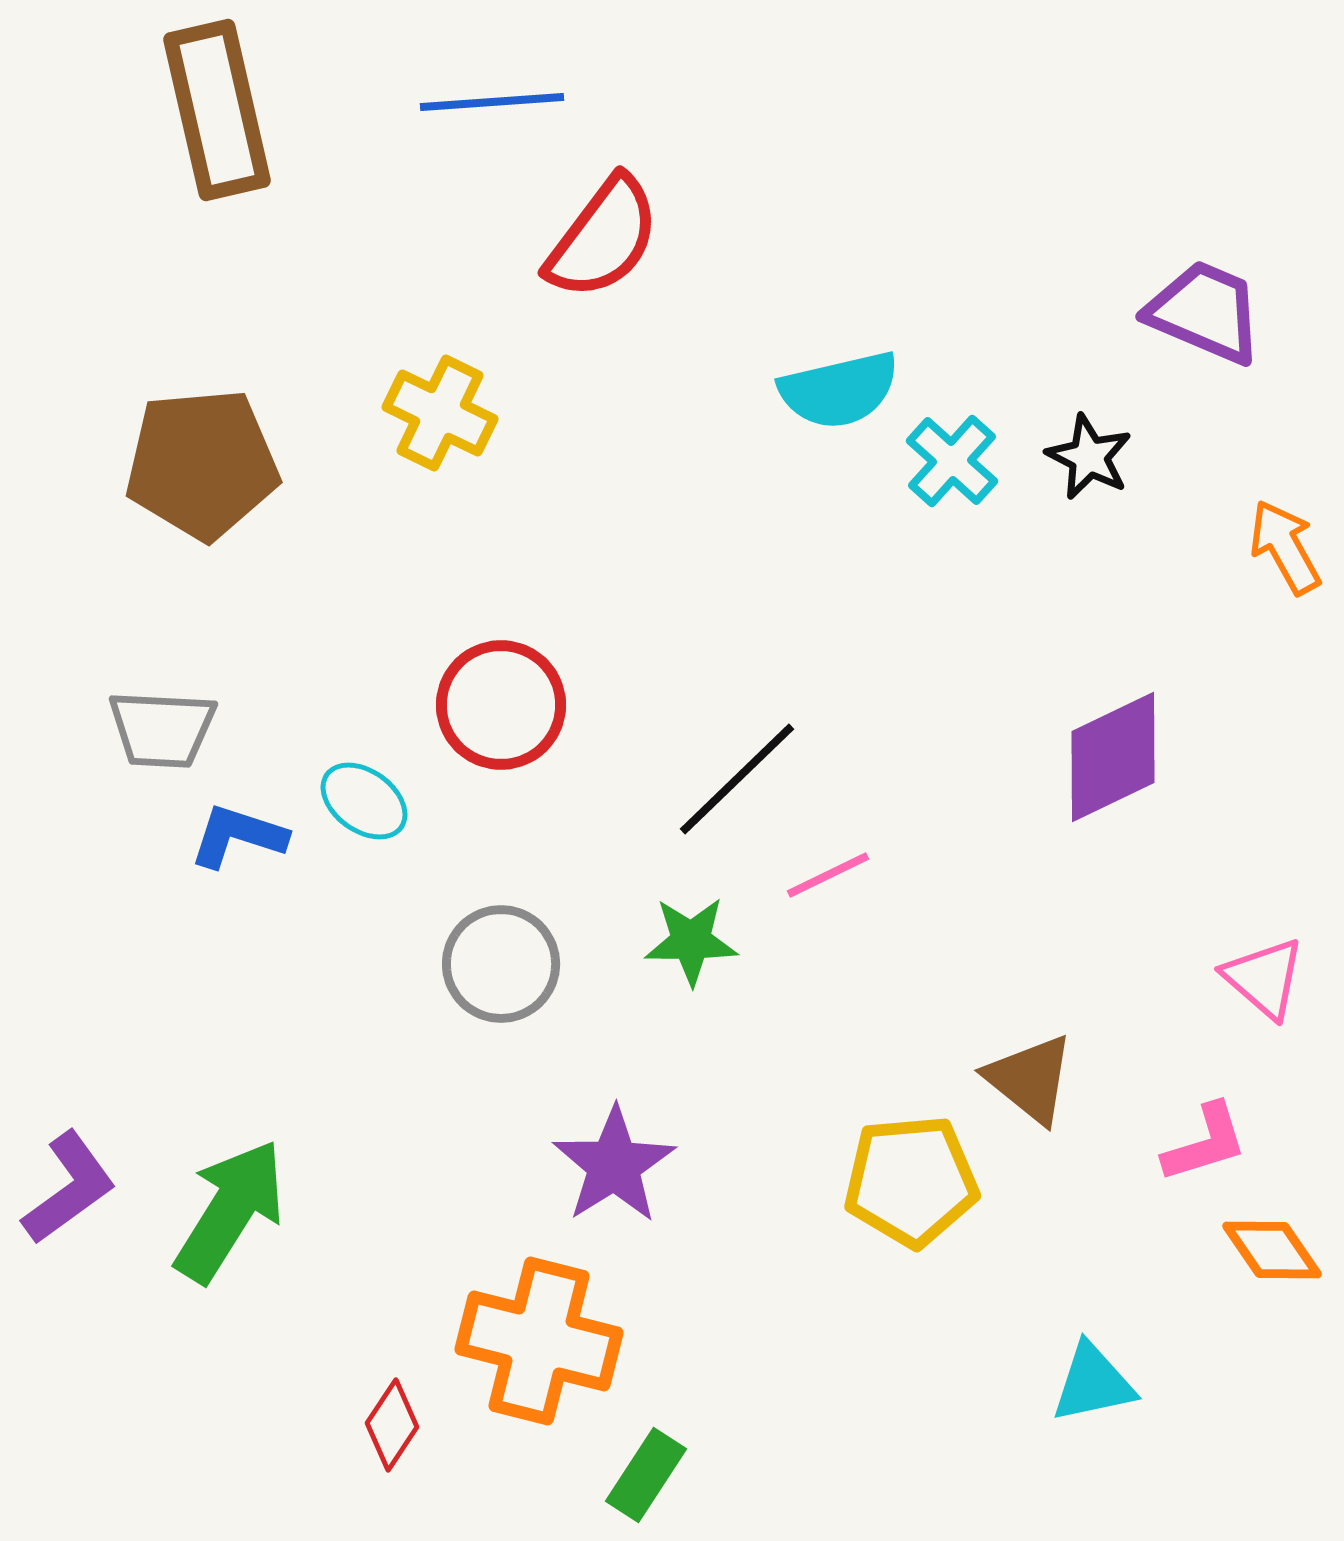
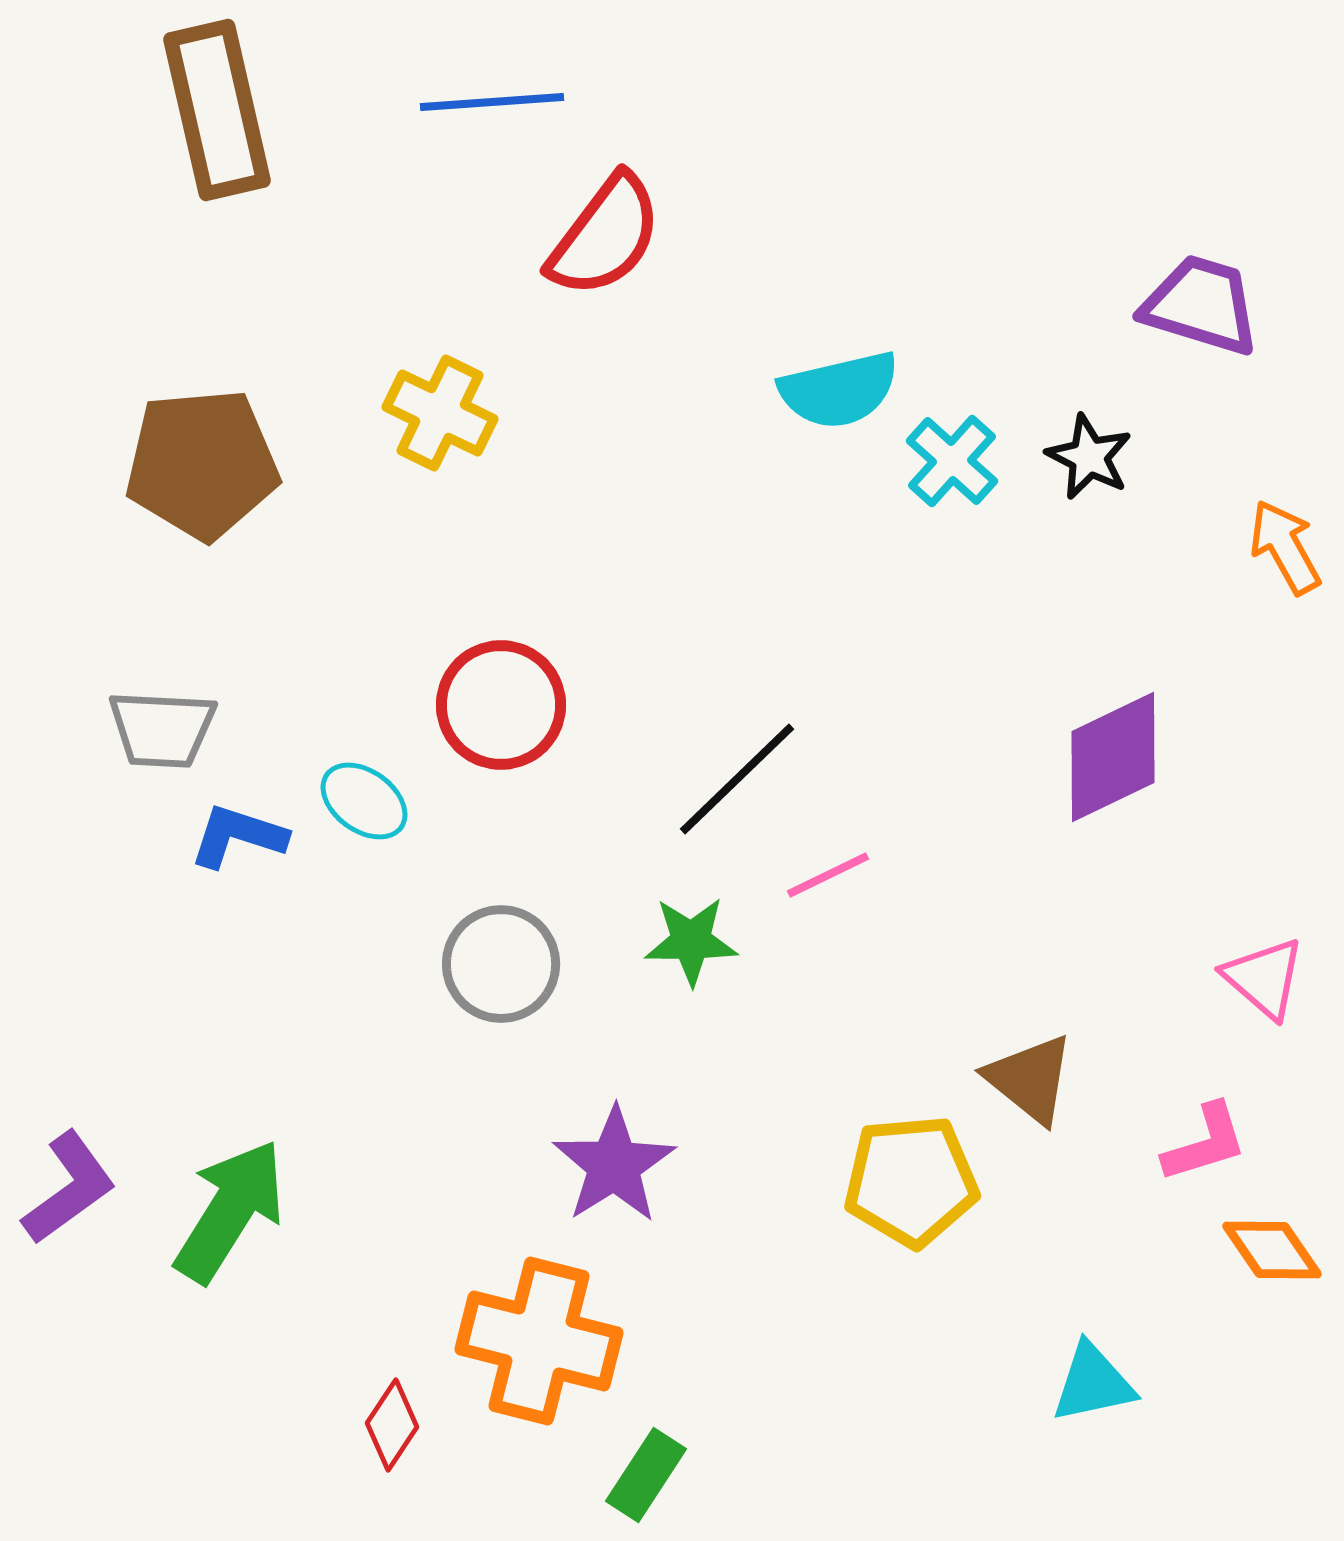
red semicircle: moved 2 px right, 2 px up
purple trapezoid: moved 4 px left, 7 px up; rotated 6 degrees counterclockwise
